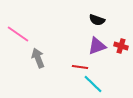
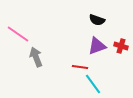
gray arrow: moved 2 px left, 1 px up
cyan line: rotated 10 degrees clockwise
